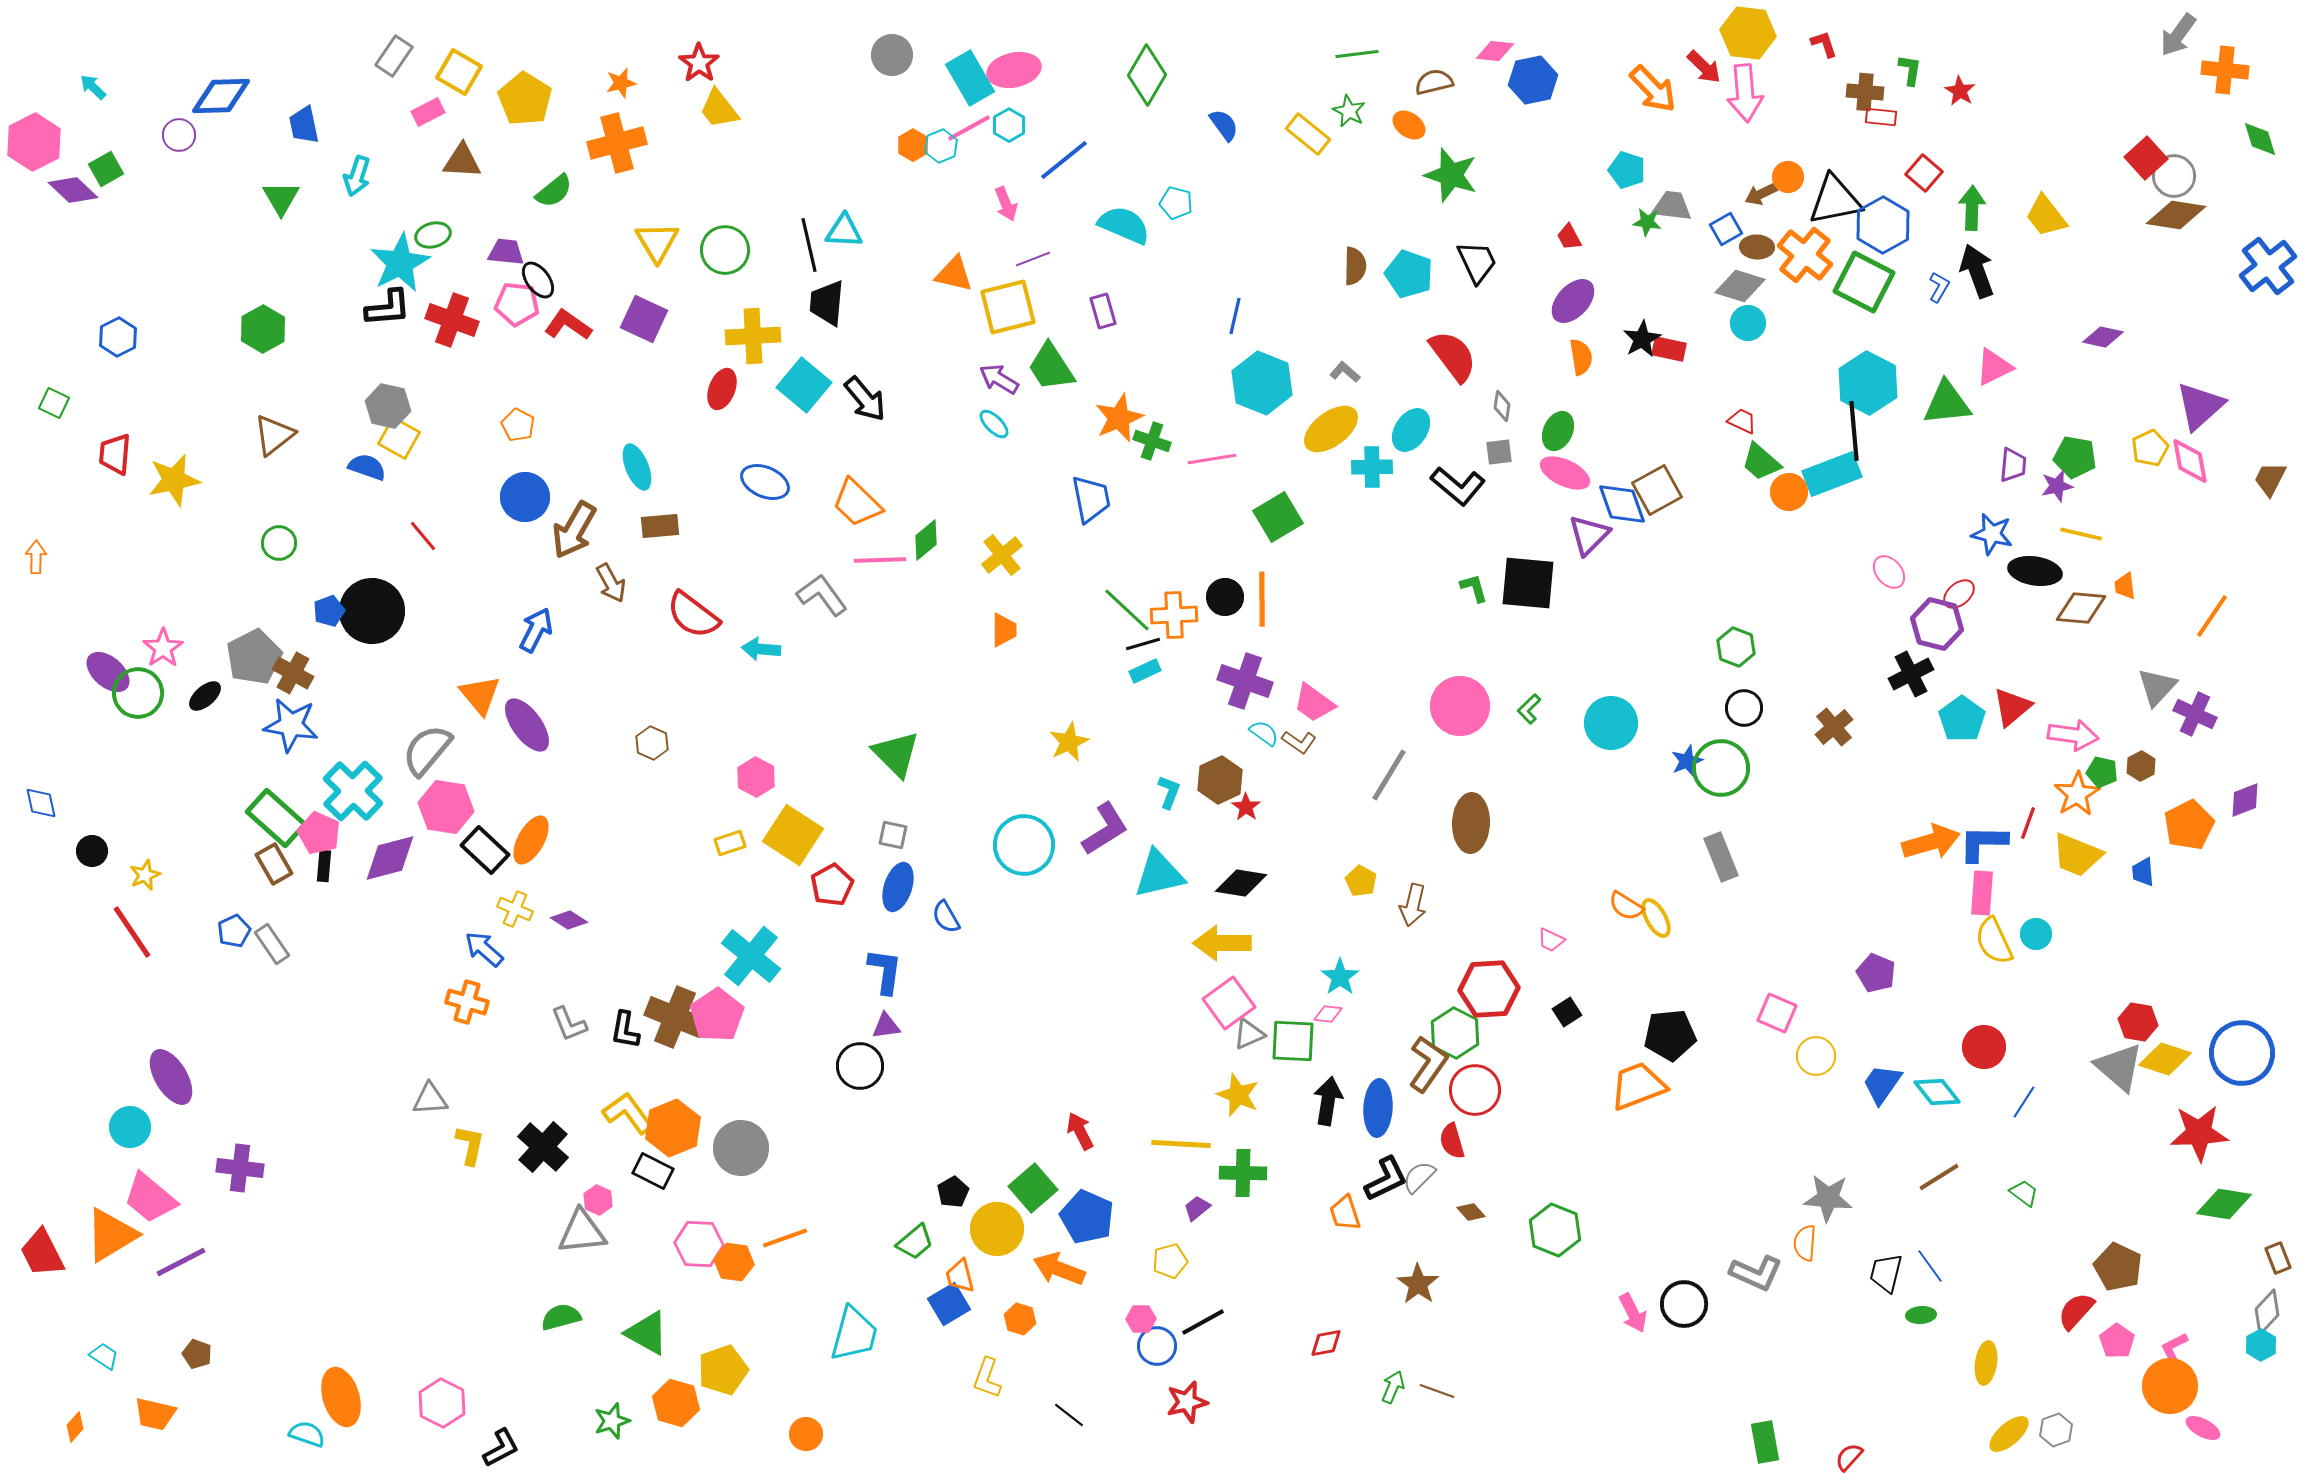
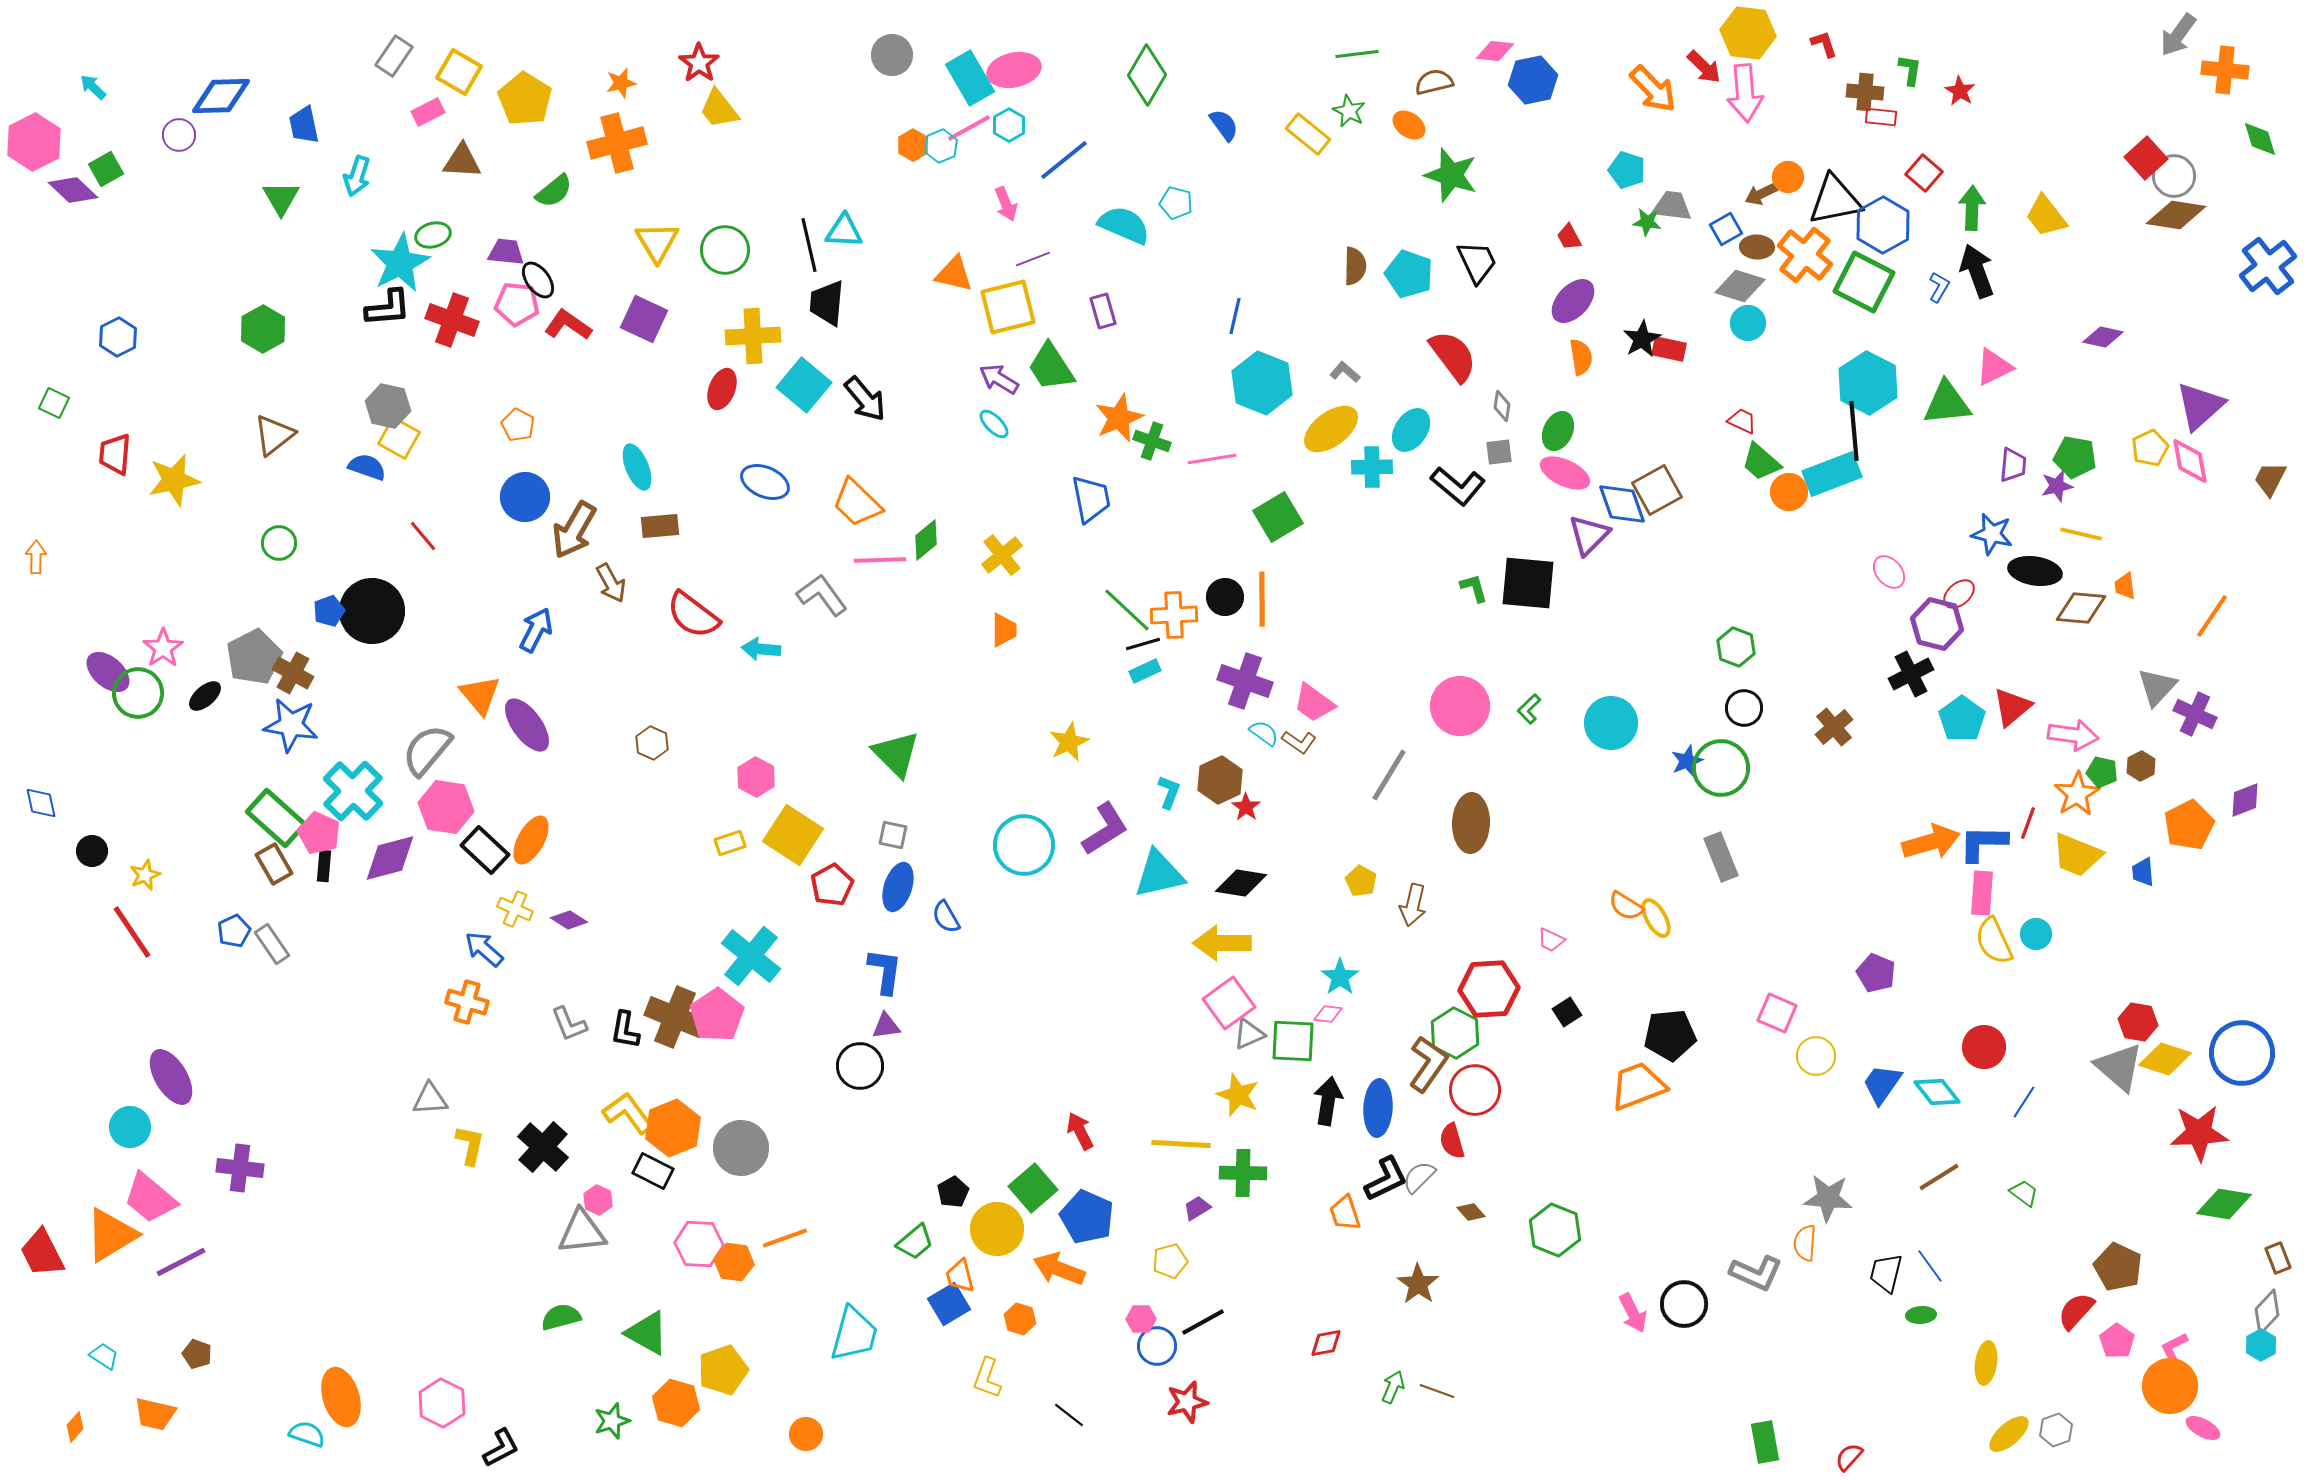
purple trapezoid at (1197, 1208): rotated 8 degrees clockwise
